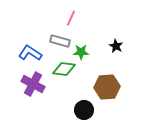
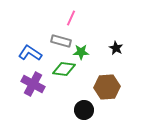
gray rectangle: moved 1 px right
black star: moved 2 px down
